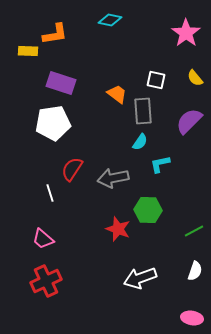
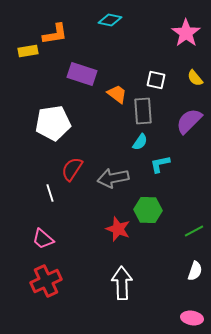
yellow rectangle: rotated 12 degrees counterclockwise
purple rectangle: moved 21 px right, 9 px up
white arrow: moved 18 px left, 5 px down; rotated 108 degrees clockwise
